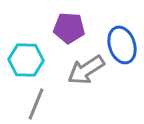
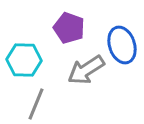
purple pentagon: rotated 16 degrees clockwise
cyan hexagon: moved 2 px left
